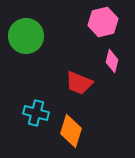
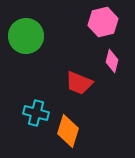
orange diamond: moved 3 px left
